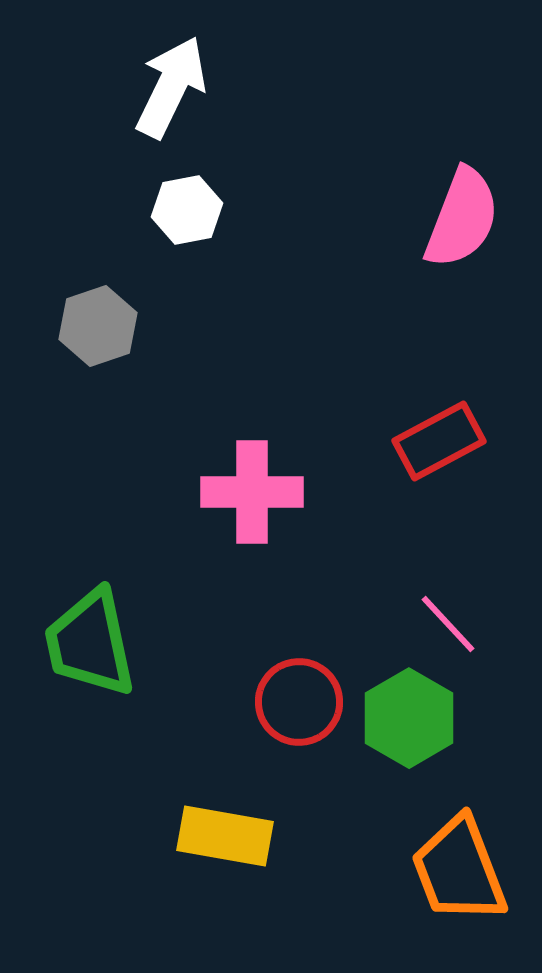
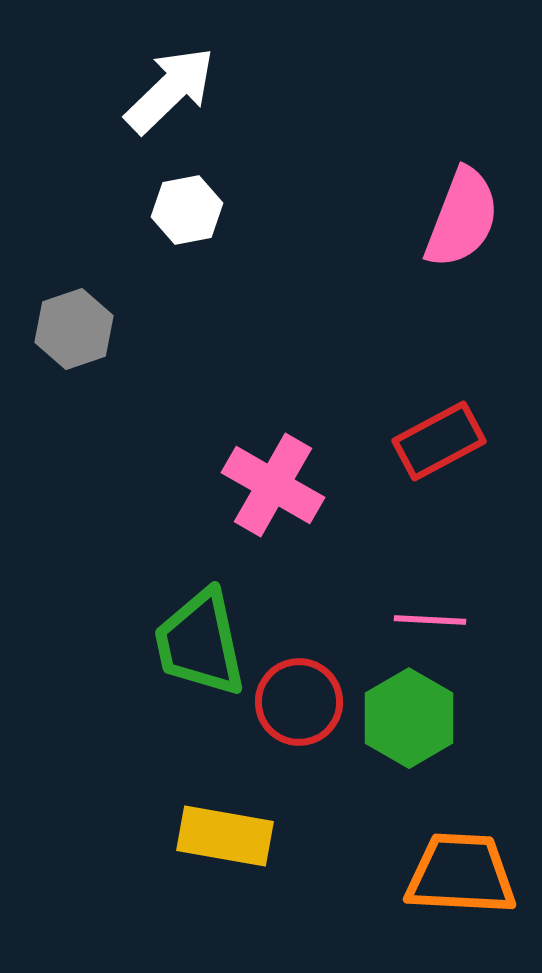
white arrow: moved 1 px left, 3 px down; rotated 20 degrees clockwise
gray hexagon: moved 24 px left, 3 px down
pink cross: moved 21 px right, 7 px up; rotated 30 degrees clockwise
pink line: moved 18 px left, 4 px up; rotated 44 degrees counterclockwise
green trapezoid: moved 110 px right
orange trapezoid: moved 2 px right, 4 px down; rotated 114 degrees clockwise
